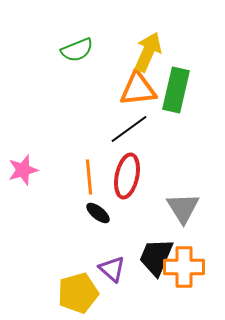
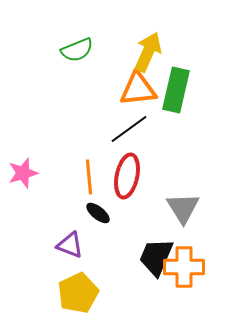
pink star: moved 3 px down
purple triangle: moved 42 px left, 24 px up; rotated 20 degrees counterclockwise
yellow pentagon: rotated 9 degrees counterclockwise
